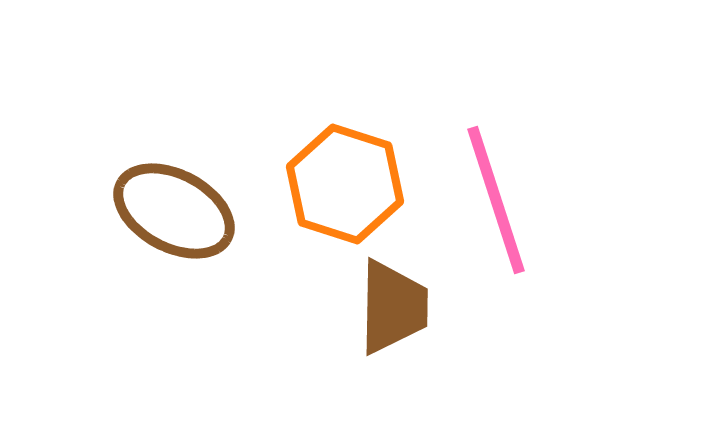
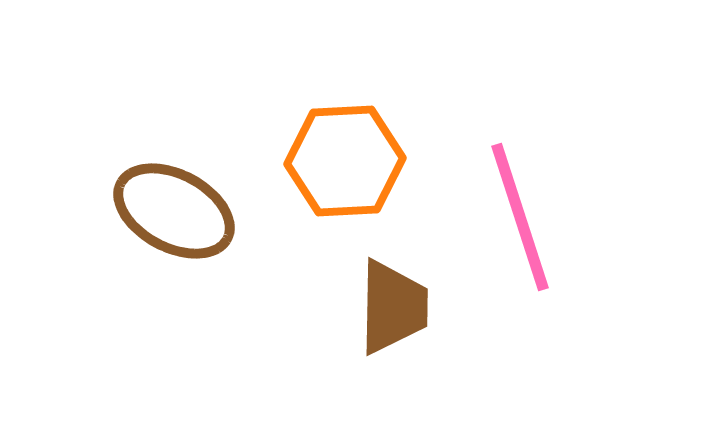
orange hexagon: moved 23 px up; rotated 21 degrees counterclockwise
pink line: moved 24 px right, 17 px down
